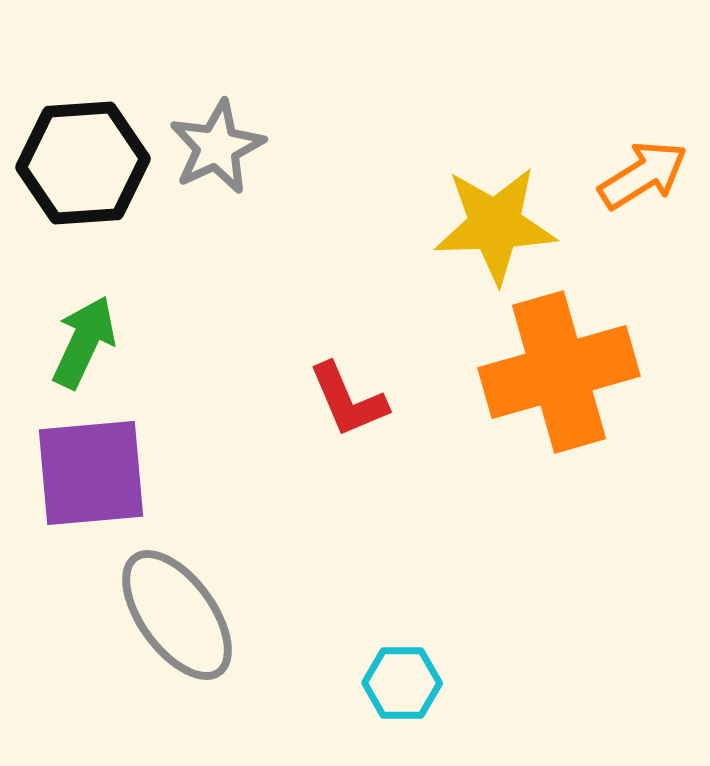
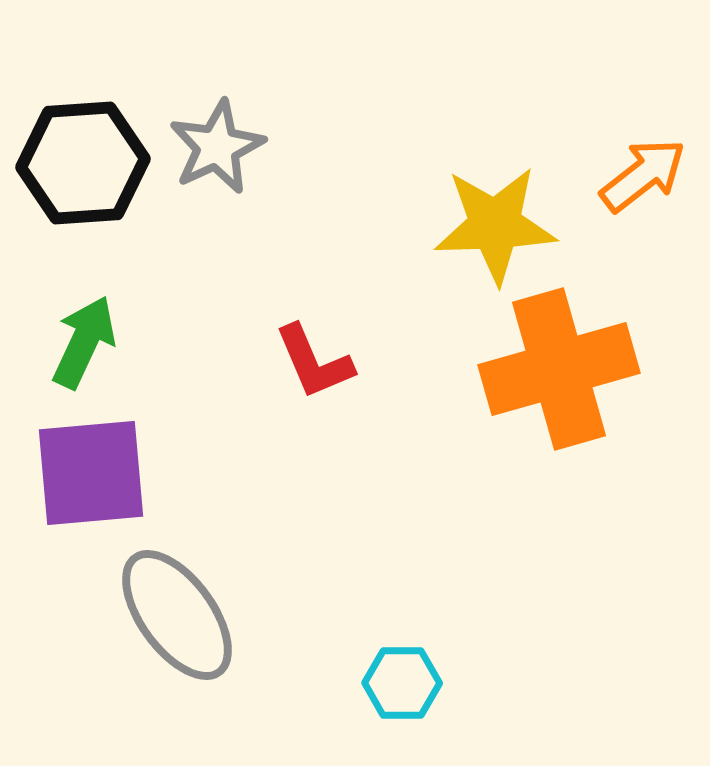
orange arrow: rotated 6 degrees counterclockwise
orange cross: moved 3 px up
red L-shape: moved 34 px left, 38 px up
